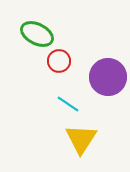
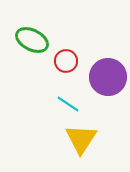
green ellipse: moved 5 px left, 6 px down
red circle: moved 7 px right
